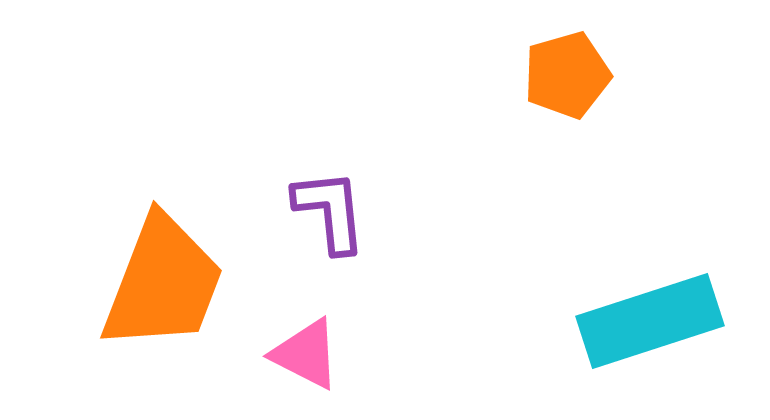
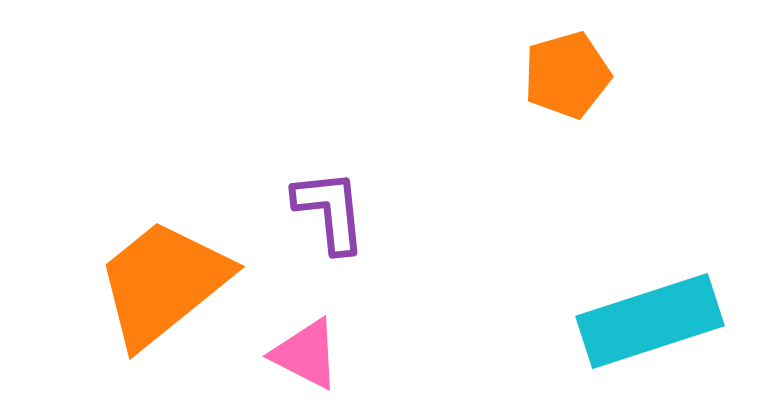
orange trapezoid: rotated 150 degrees counterclockwise
